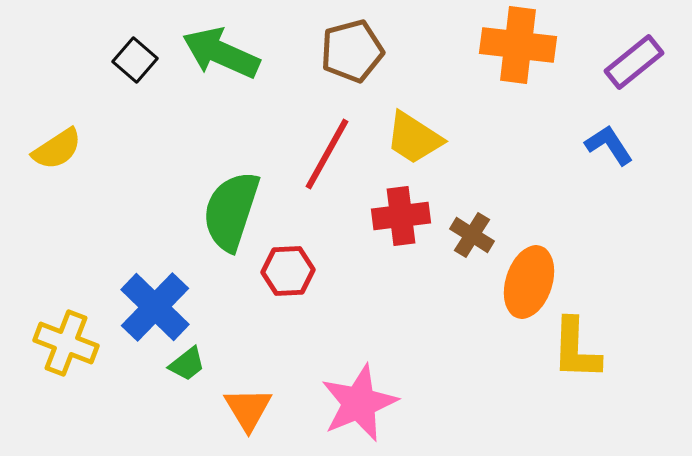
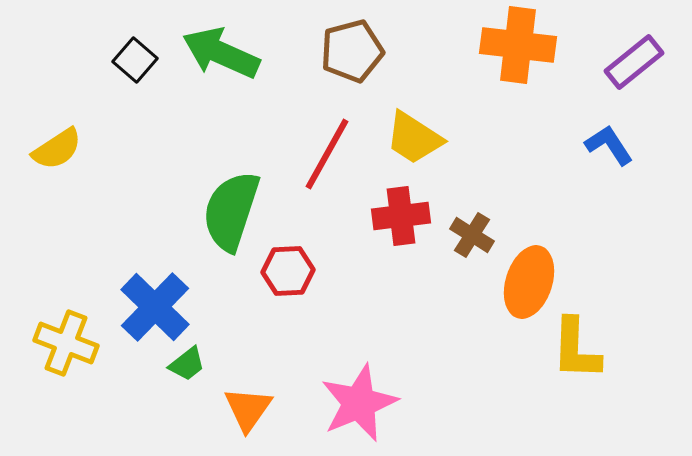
orange triangle: rotated 6 degrees clockwise
